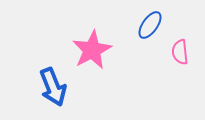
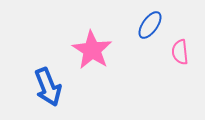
pink star: rotated 12 degrees counterclockwise
blue arrow: moved 5 px left
